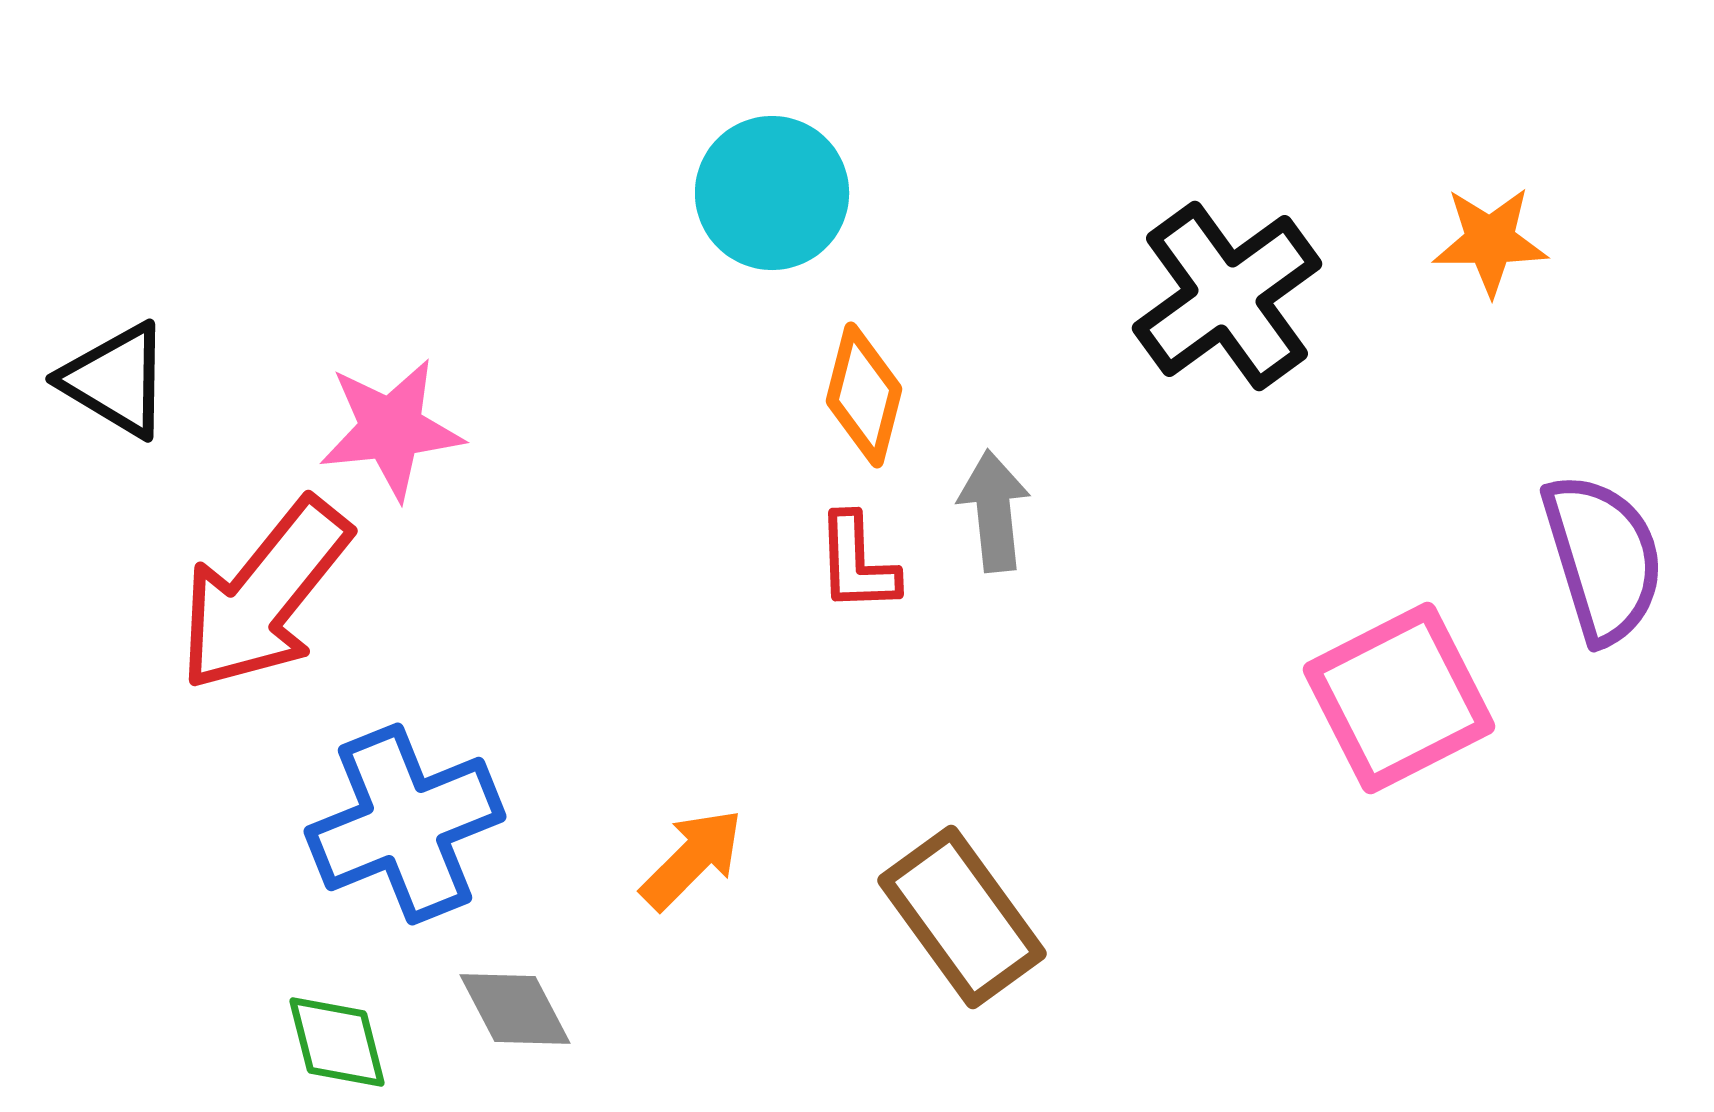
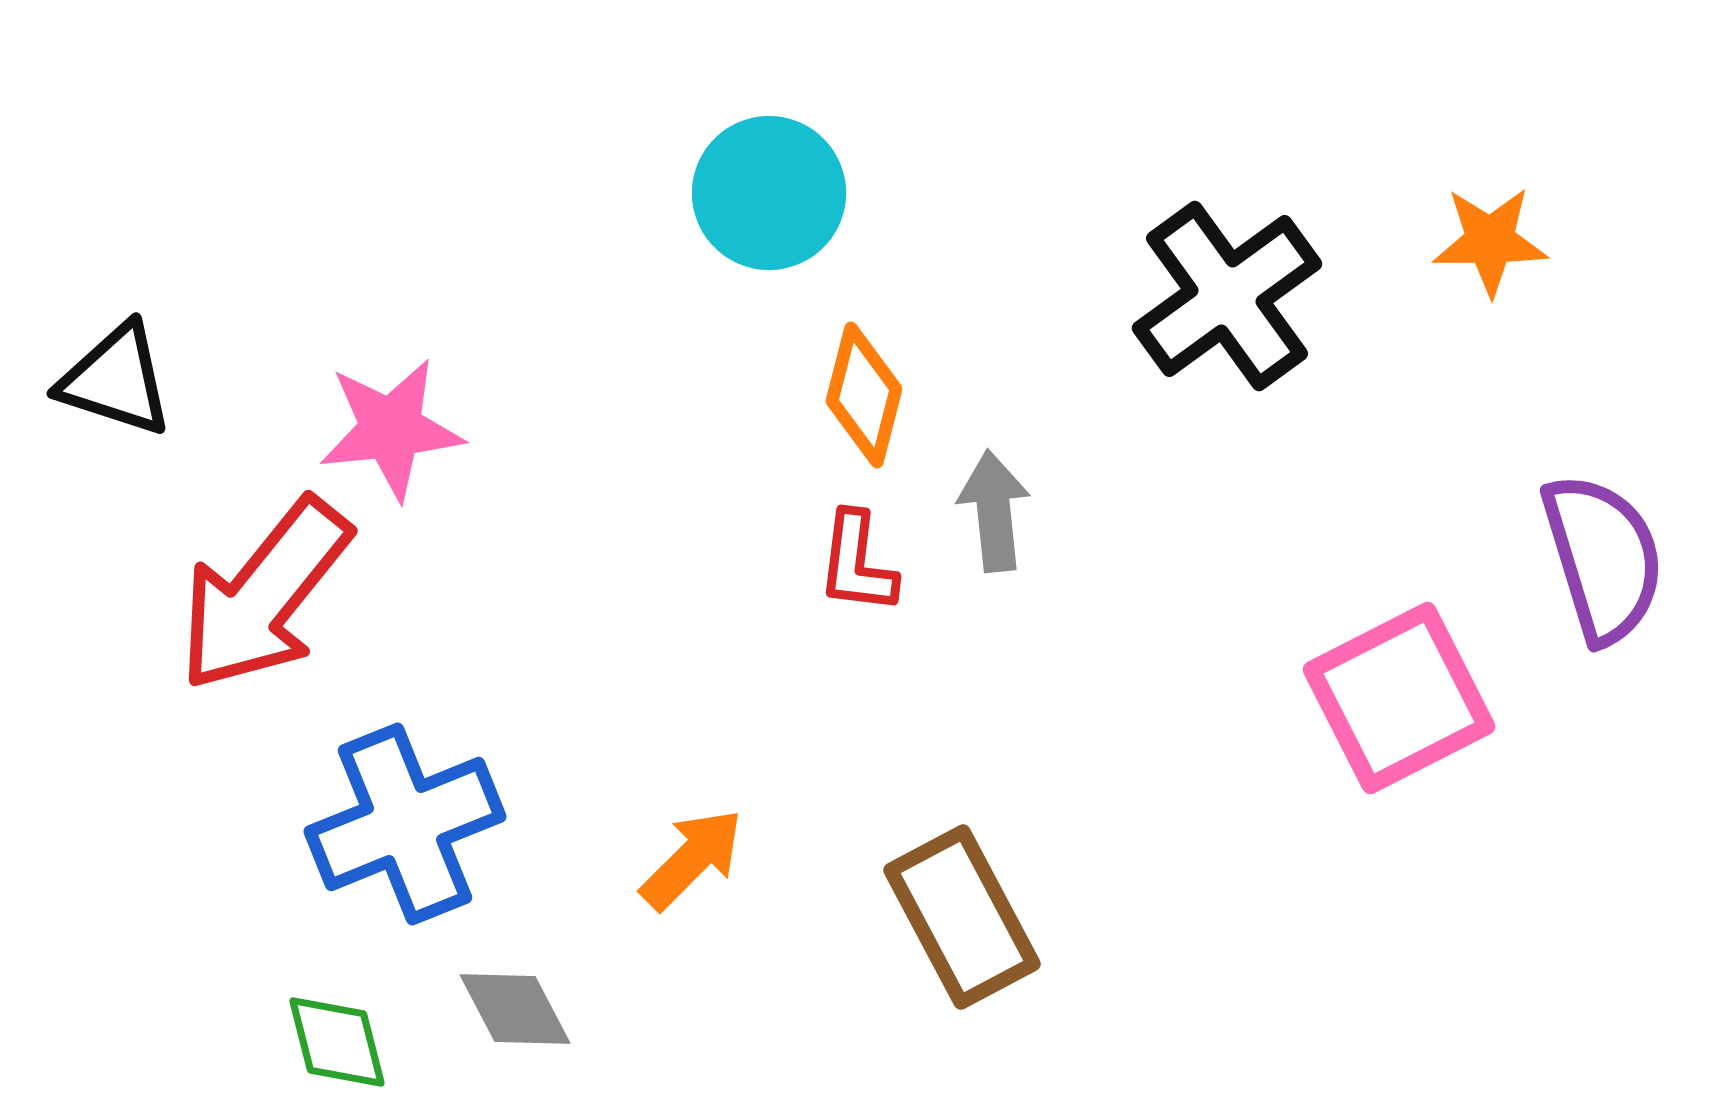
cyan circle: moved 3 px left
black triangle: rotated 13 degrees counterclockwise
red L-shape: rotated 9 degrees clockwise
brown rectangle: rotated 8 degrees clockwise
